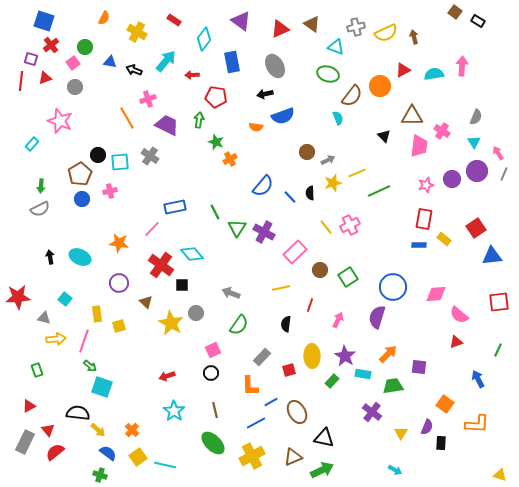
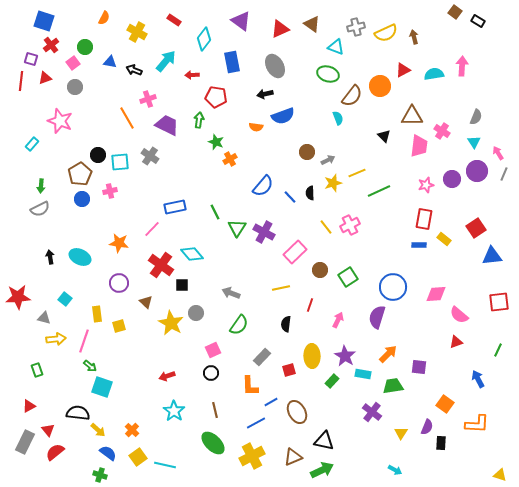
black triangle at (324, 438): moved 3 px down
